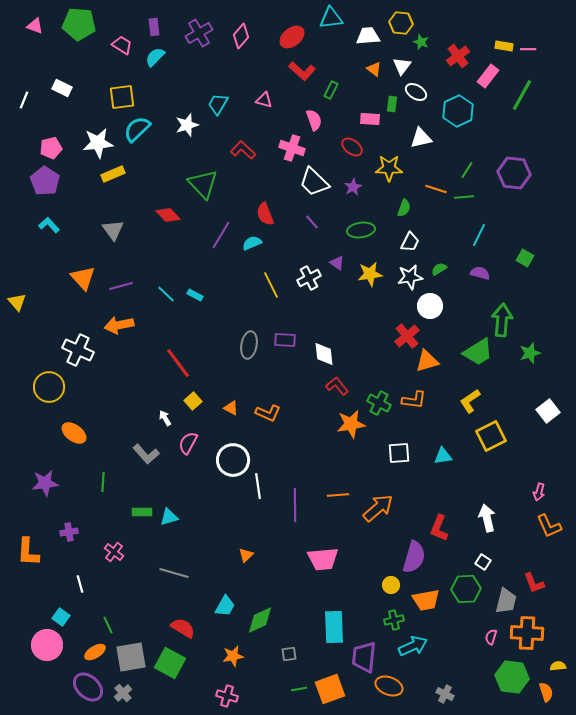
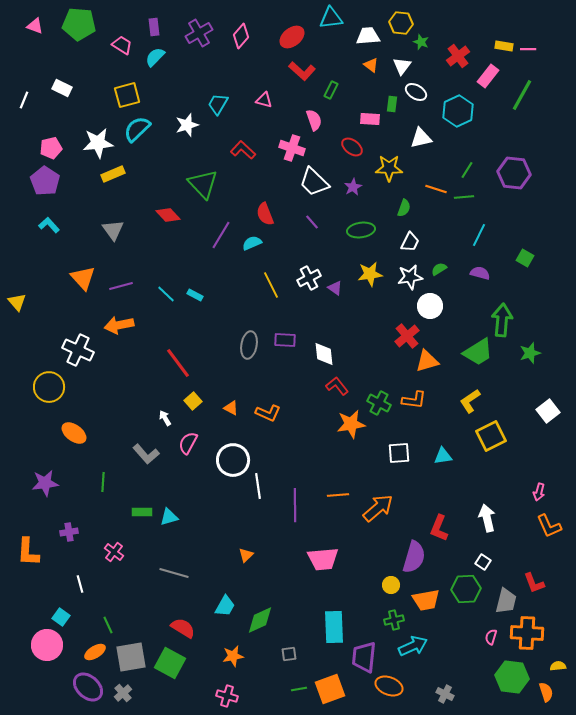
orange triangle at (374, 69): moved 3 px left, 4 px up
yellow square at (122, 97): moved 5 px right, 2 px up; rotated 8 degrees counterclockwise
purple triangle at (337, 263): moved 2 px left, 25 px down
